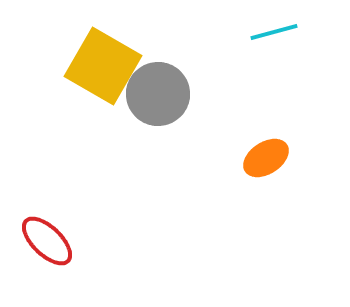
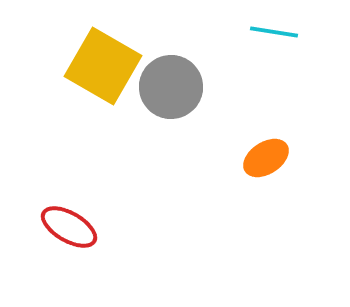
cyan line: rotated 24 degrees clockwise
gray circle: moved 13 px right, 7 px up
red ellipse: moved 22 px right, 14 px up; rotated 14 degrees counterclockwise
